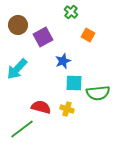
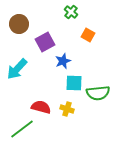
brown circle: moved 1 px right, 1 px up
purple square: moved 2 px right, 5 px down
